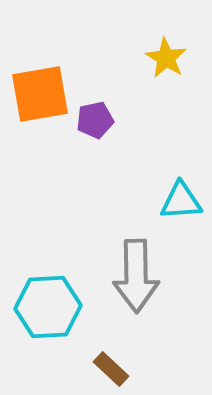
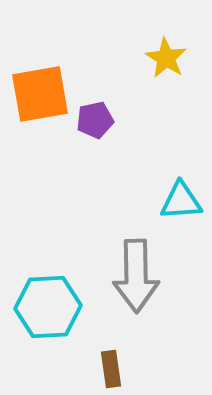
brown rectangle: rotated 39 degrees clockwise
